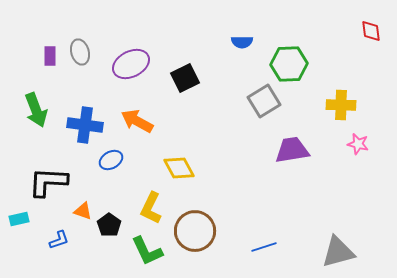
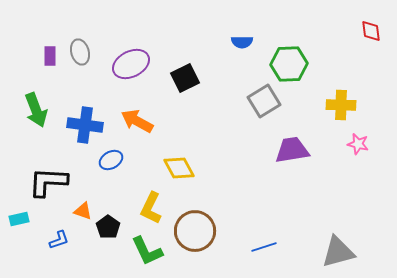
black pentagon: moved 1 px left, 2 px down
